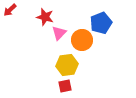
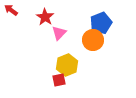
red arrow: moved 1 px right; rotated 80 degrees clockwise
red star: rotated 18 degrees clockwise
orange circle: moved 11 px right
yellow hexagon: rotated 15 degrees counterclockwise
red square: moved 6 px left, 6 px up
